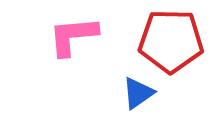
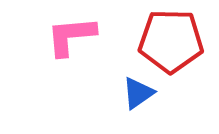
pink L-shape: moved 2 px left
